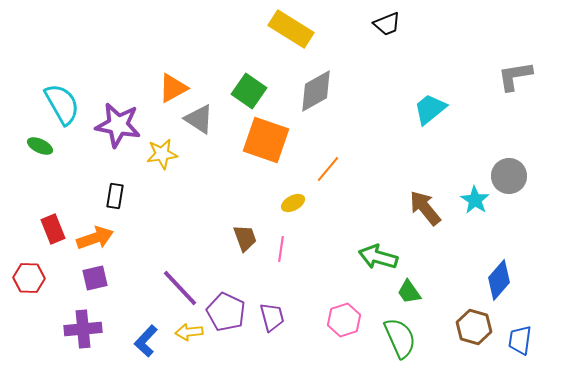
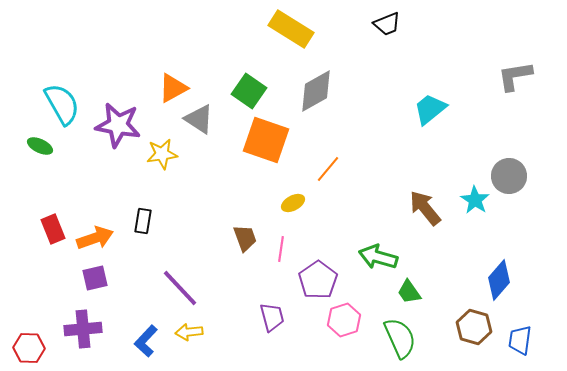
black rectangle: moved 28 px right, 25 px down
red hexagon: moved 70 px down
purple pentagon: moved 92 px right, 32 px up; rotated 12 degrees clockwise
